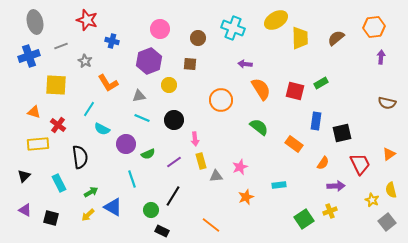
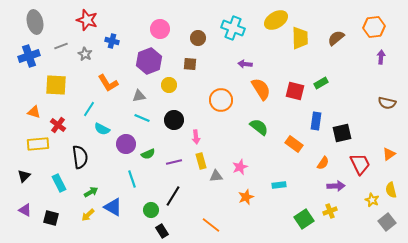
gray star at (85, 61): moved 7 px up
pink arrow at (195, 139): moved 1 px right, 2 px up
purple line at (174, 162): rotated 21 degrees clockwise
black rectangle at (162, 231): rotated 32 degrees clockwise
